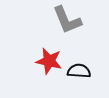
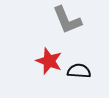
red star: rotated 8 degrees clockwise
